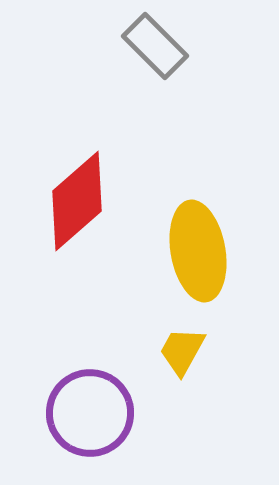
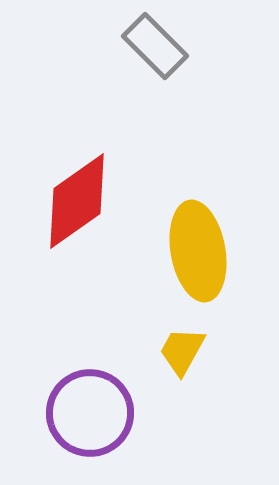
red diamond: rotated 6 degrees clockwise
